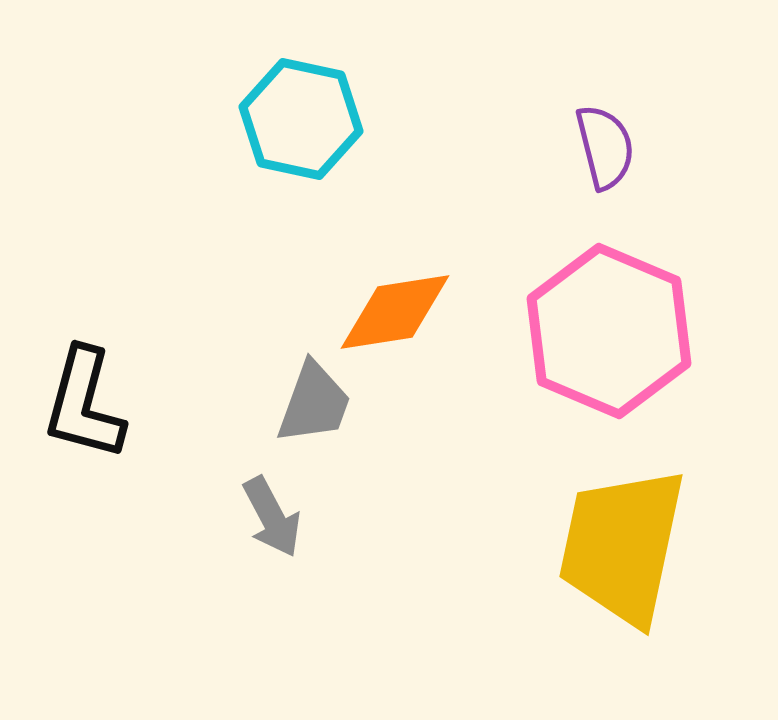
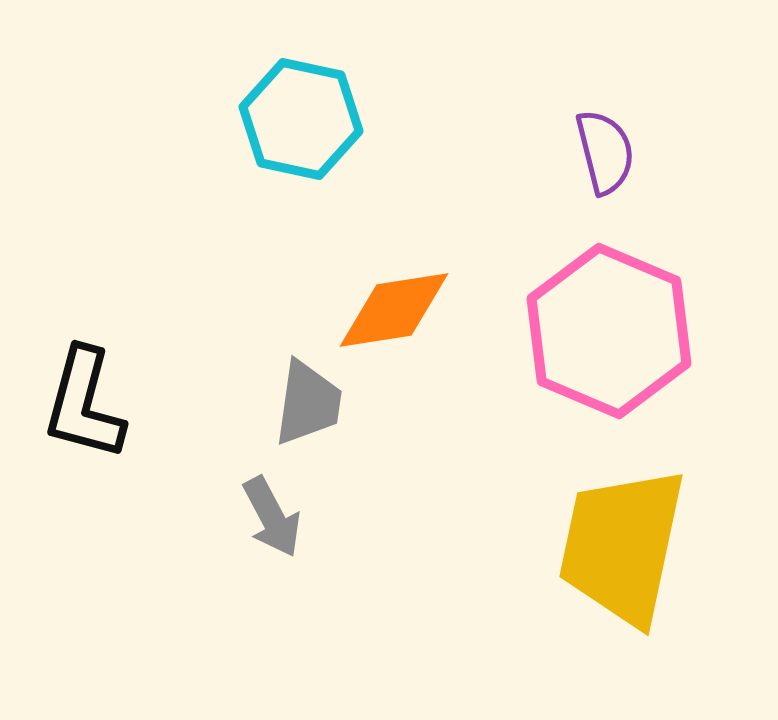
purple semicircle: moved 5 px down
orange diamond: moved 1 px left, 2 px up
gray trapezoid: moved 6 px left; rotated 12 degrees counterclockwise
